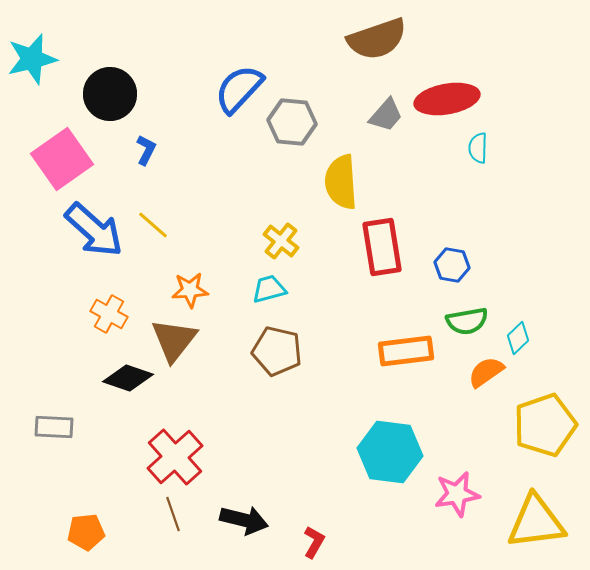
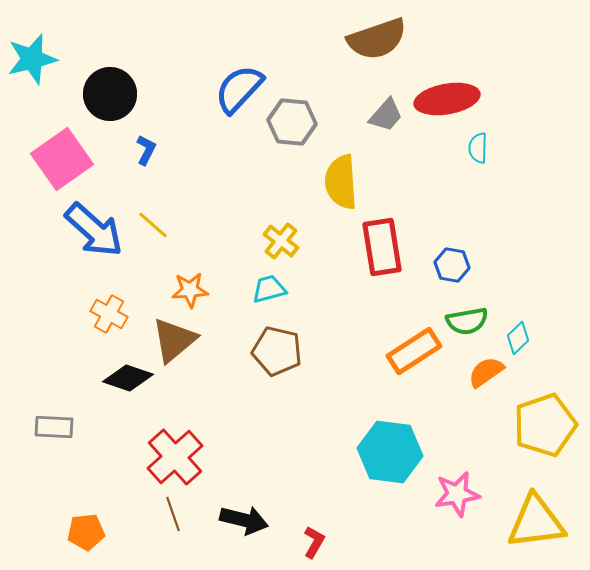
brown triangle: rotated 12 degrees clockwise
orange rectangle: moved 8 px right; rotated 26 degrees counterclockwise
